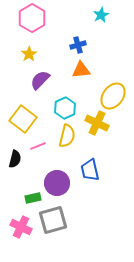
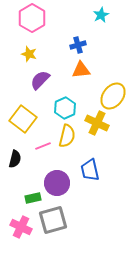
yellow star: rotated 21 degrees counterclockwise
pink line: moved 5 px right
